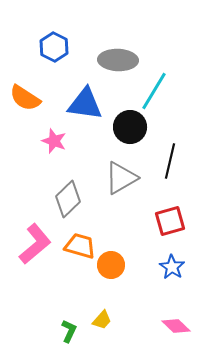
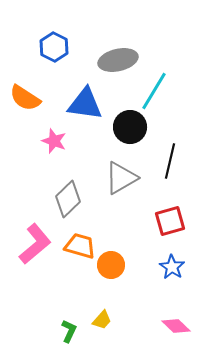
gray ellipse: rotated 15 degrees counterclockwise
